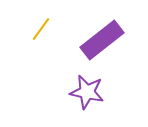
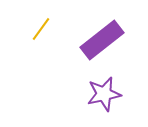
purple star: moved 17 px right, 2 px down; rotated 24 degrees counterclockwise
